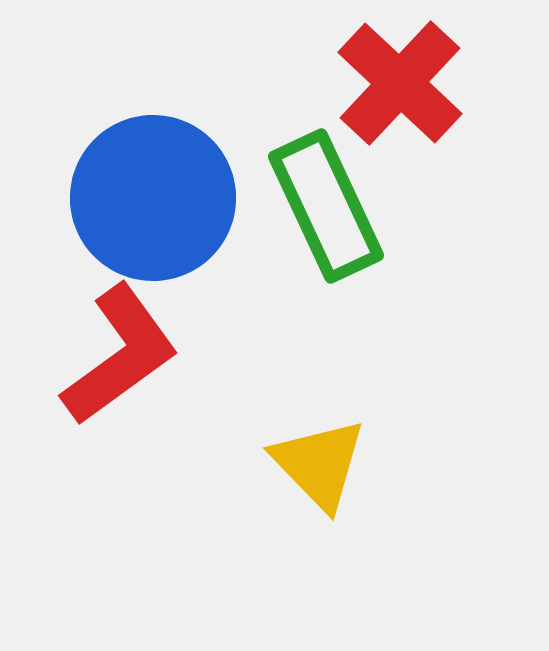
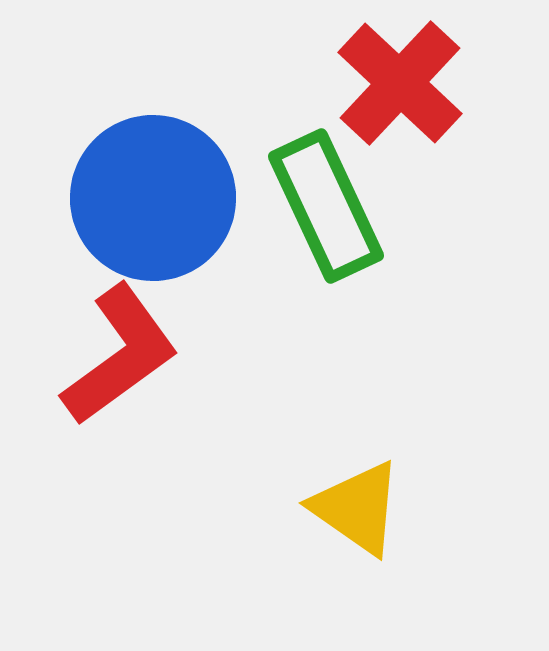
yellow triangle: moved 38 px right, 44 px down; rotated 11 degrees counterclockwise
